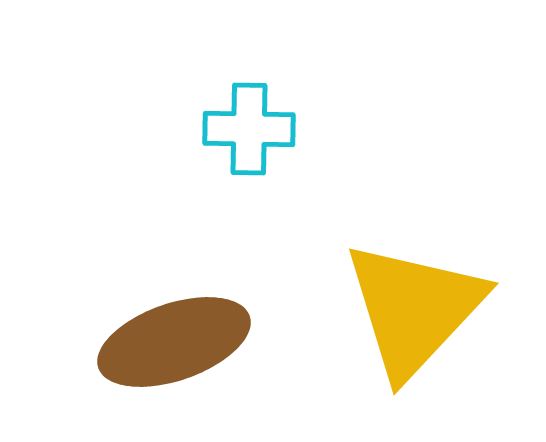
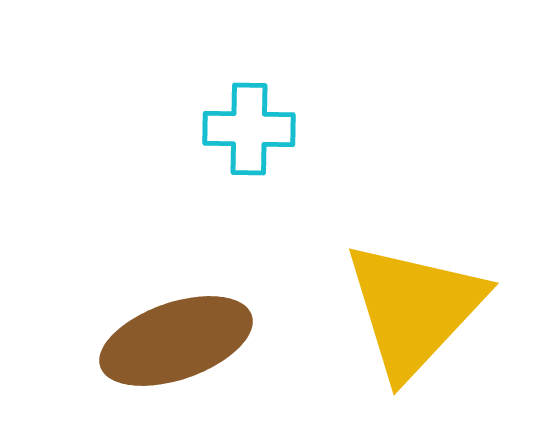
brown ellipse: moved 2 px right, 1 px up
